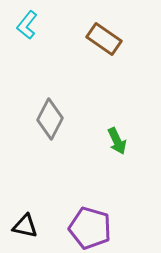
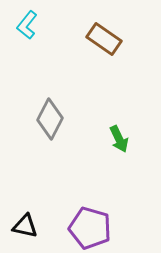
green arrow: moved 2 px right, 2 px up
